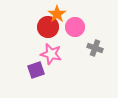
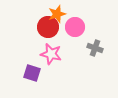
orange star: rotated 18 degrees clockwise
purple square: moved 4 px left, 3 px down; rotated 36 degrees clockwise
